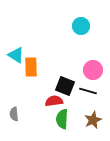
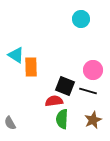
cyan circle: moved 7 px up
gray semicircle: moved 4 px left, 9 px down; rotated 24 degrees counterclockwise
